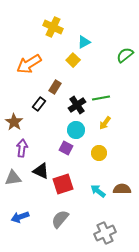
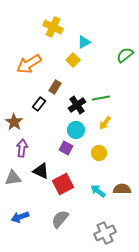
red square: rotated 10 degrees counterclockwise
